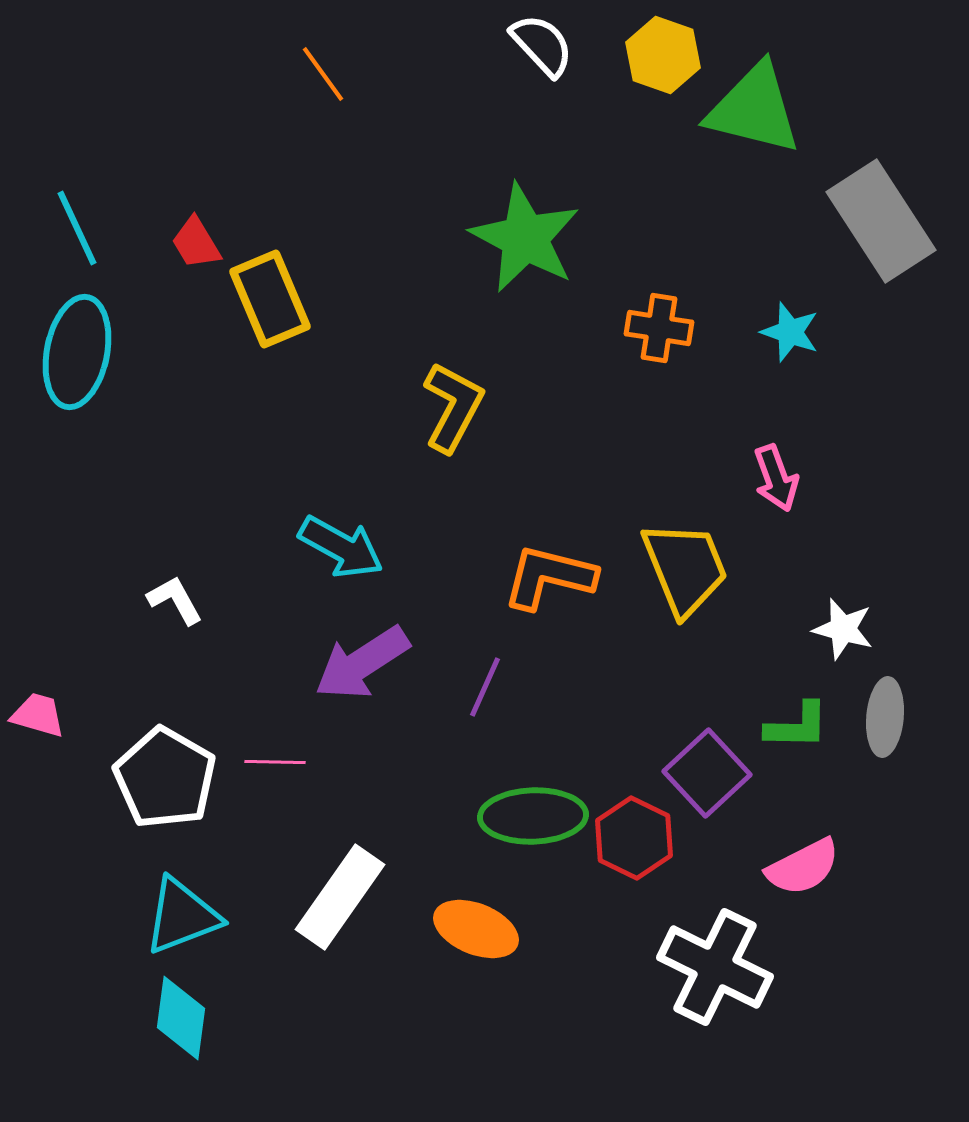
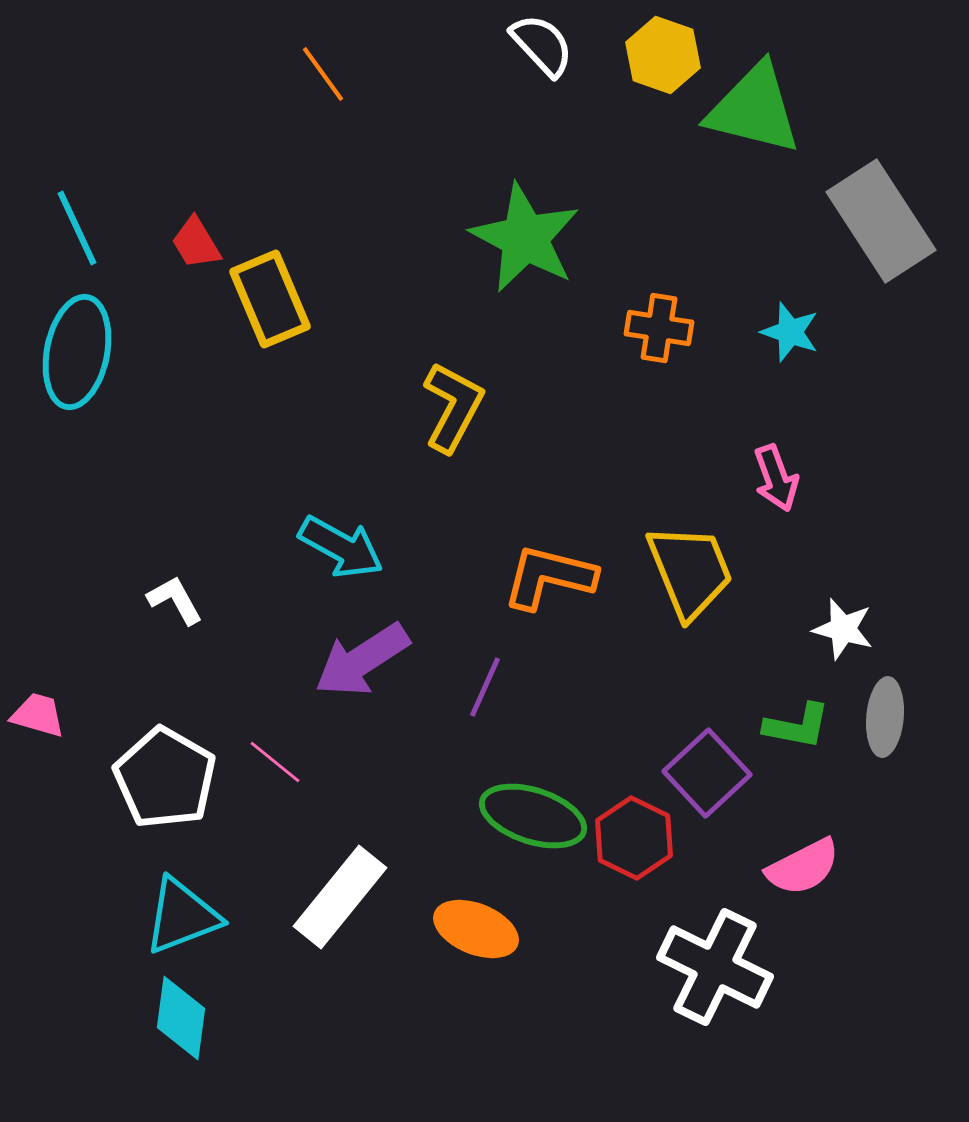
yellow trapezoid: moved 5 px right, 3 px down
purple arrow: moved 3 px up
green L-shape: rotated 10 degrees clockwise
pink line: rotated 38 degrees clockwise
green ellipse: rotated 20 degrees clockwise
white rectangle: rotated 4 degrees clockwise
